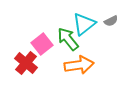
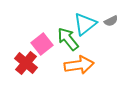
cyan triangle: moved 1 px right
